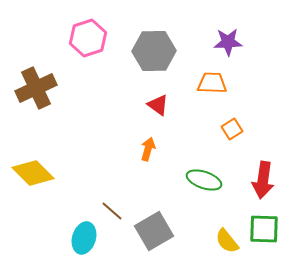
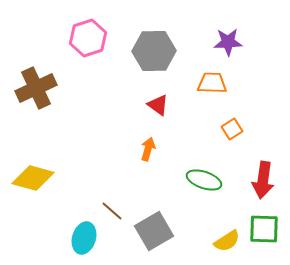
yellow diamond: moved 5 px down; rotated 30 degrees counterclockwise
yellow semicircle: rotated 84 degrees counterclockwise
